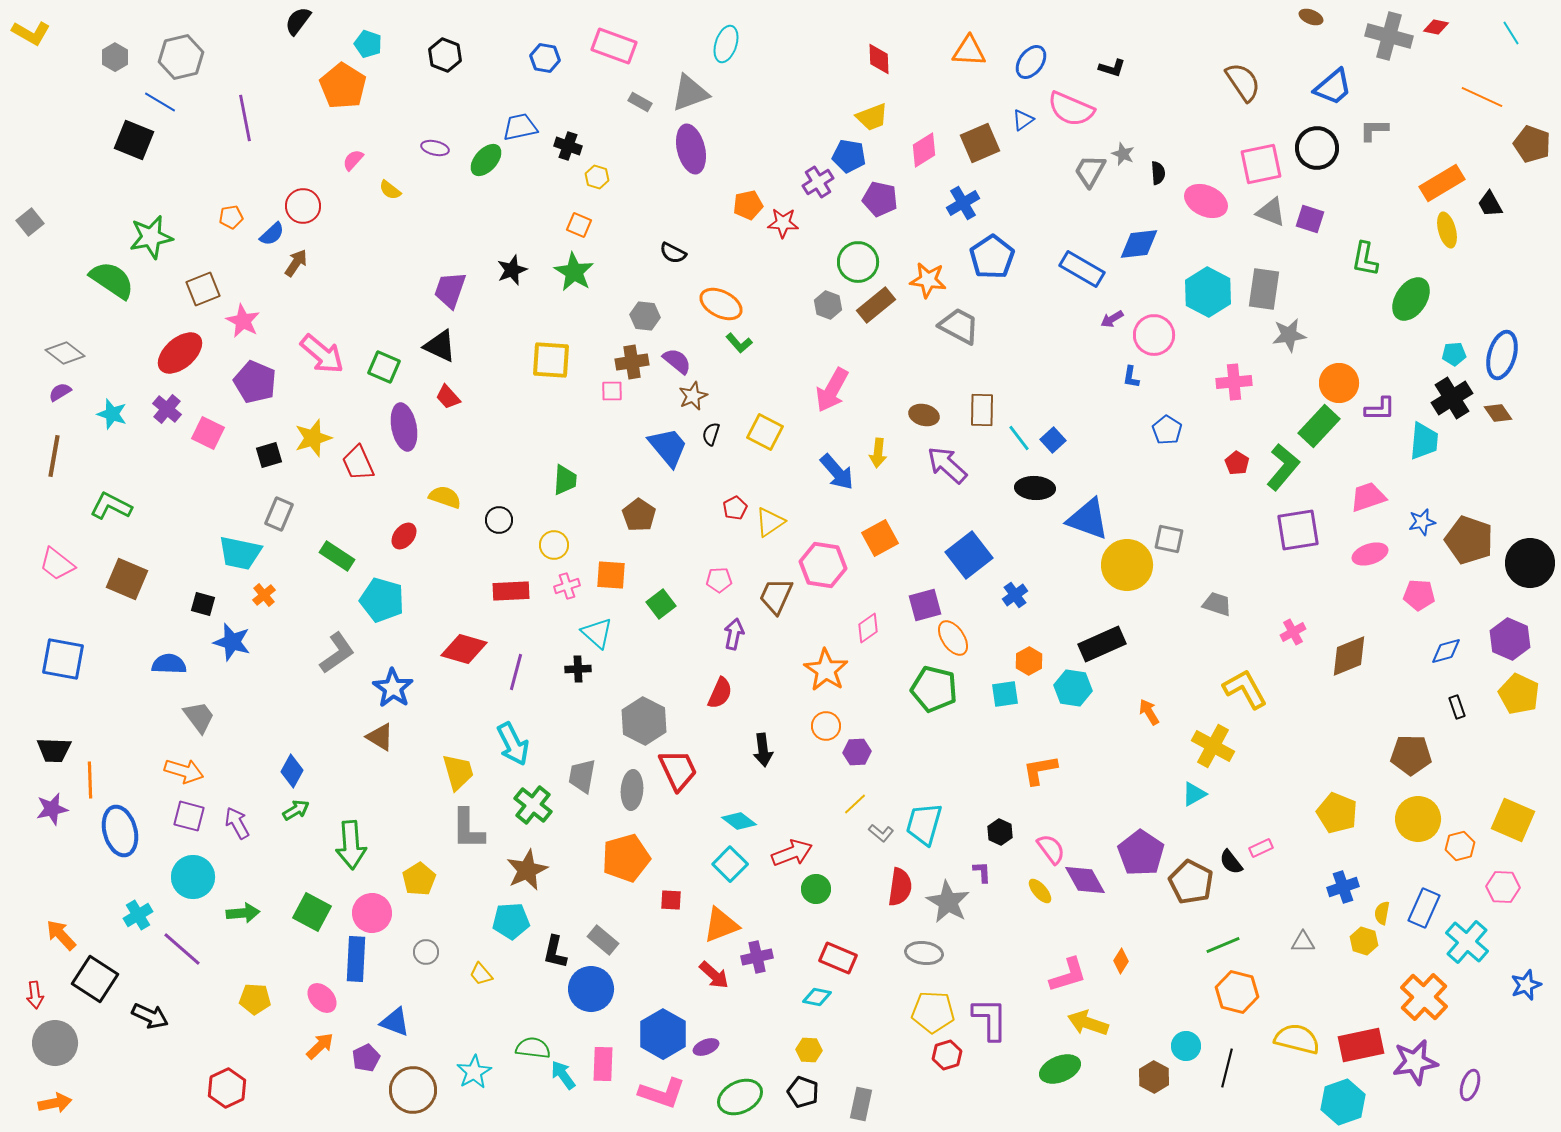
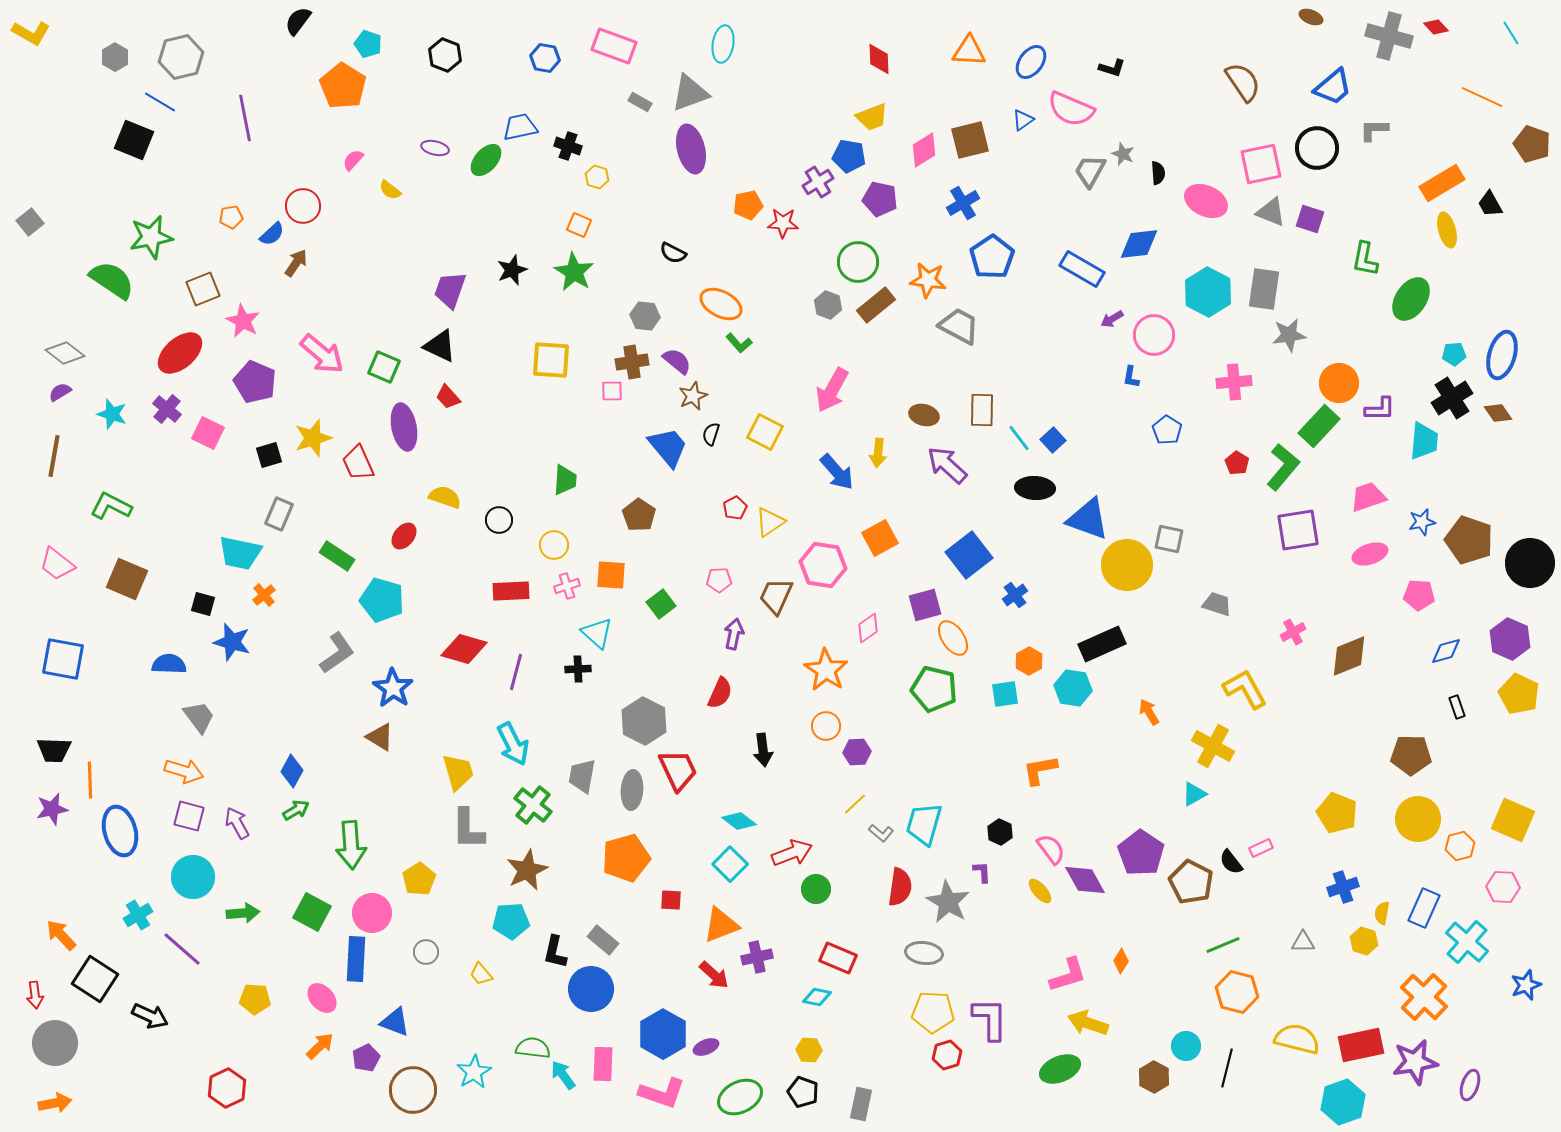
red diamond at (1436, 27): rotated 35 degrees clockwise
cyan ellipse at (726, 44): moved 3 px left; rotated 9 degrees counterclockwise
brown square at (980, 143): moved 10 px left, 3 px up; rotated 9 degrees clockwise
